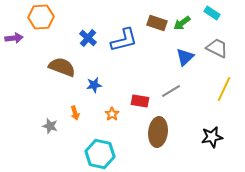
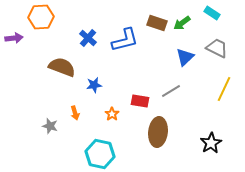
blue L-shape: moved 1 px right
black star: moved 1 px left, 6 px down; rotated 20 degrees counterclockwise
